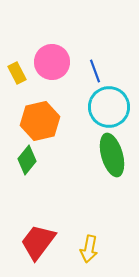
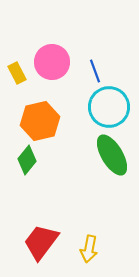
green ellipse: rotated 15 degrees counterclockwise
red trapezoid: moved 3 px right
